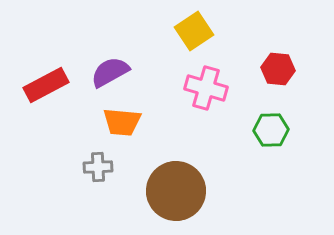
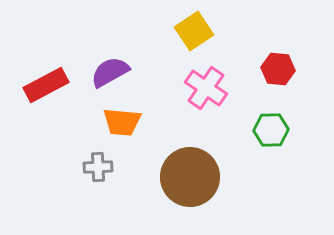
pink cross: rotated 18 degrees clockwise
brown circle: moved 14 px right, 14 px up
